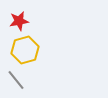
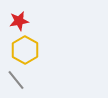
yellow hexagon: rotated 16 degrees counterclockwise
